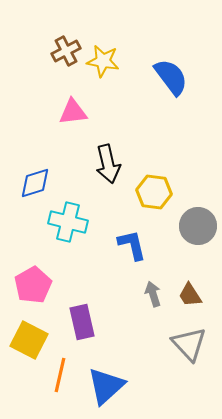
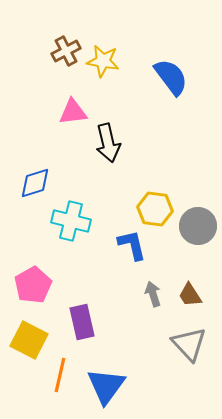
black arrow: moved 21 px up
yellow hexagon: moved 1 px right, 17 px down
cyan cross: moved 3 px right, 1 px up
blue triangle: rotated 12 degrees counterclockwise
